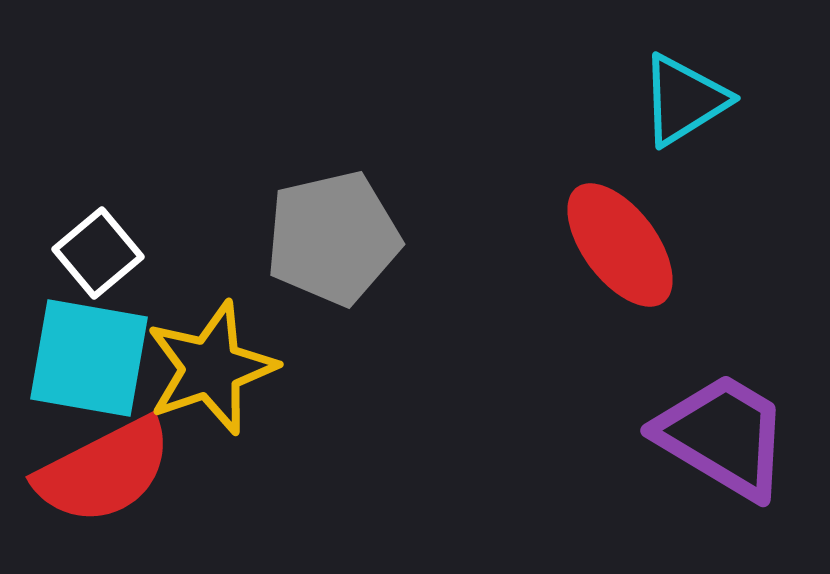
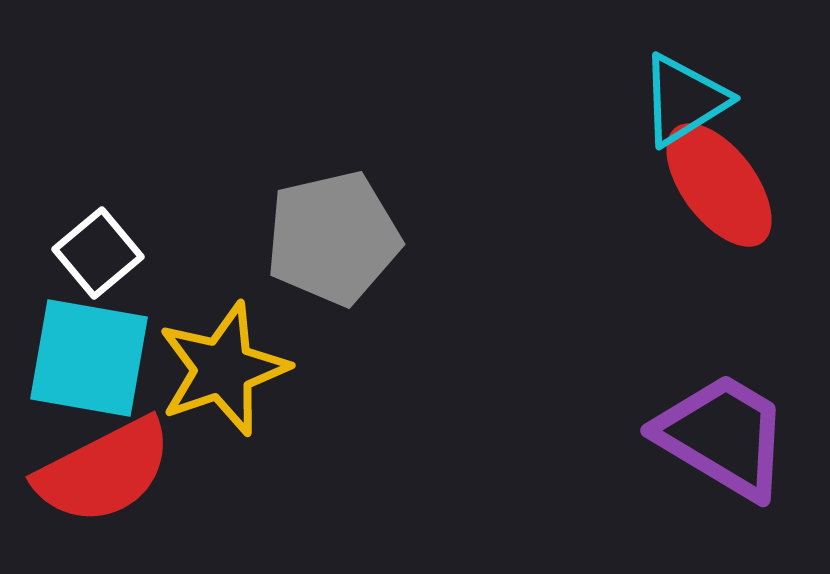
red ellipse: moved 99 px right, 60 px up
yellow star: moved 12 px right, 1 px down
